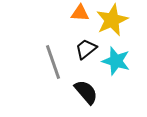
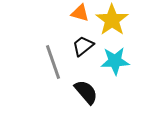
orange triangle: rotated 12 degrees clockwise
yellow star: rotated 12 degrees counterclockwise
black trapezoid: moved 3 px left, 3 px up
cyan star: moved 1 px left; rotated 20 degrees counterclockwise
